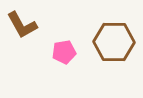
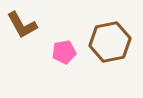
brown hexagon: moved 4 px left; rotated 12 degrees counterclockwise
